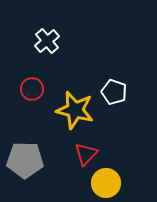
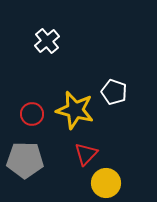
red circle: moved 25 px down
